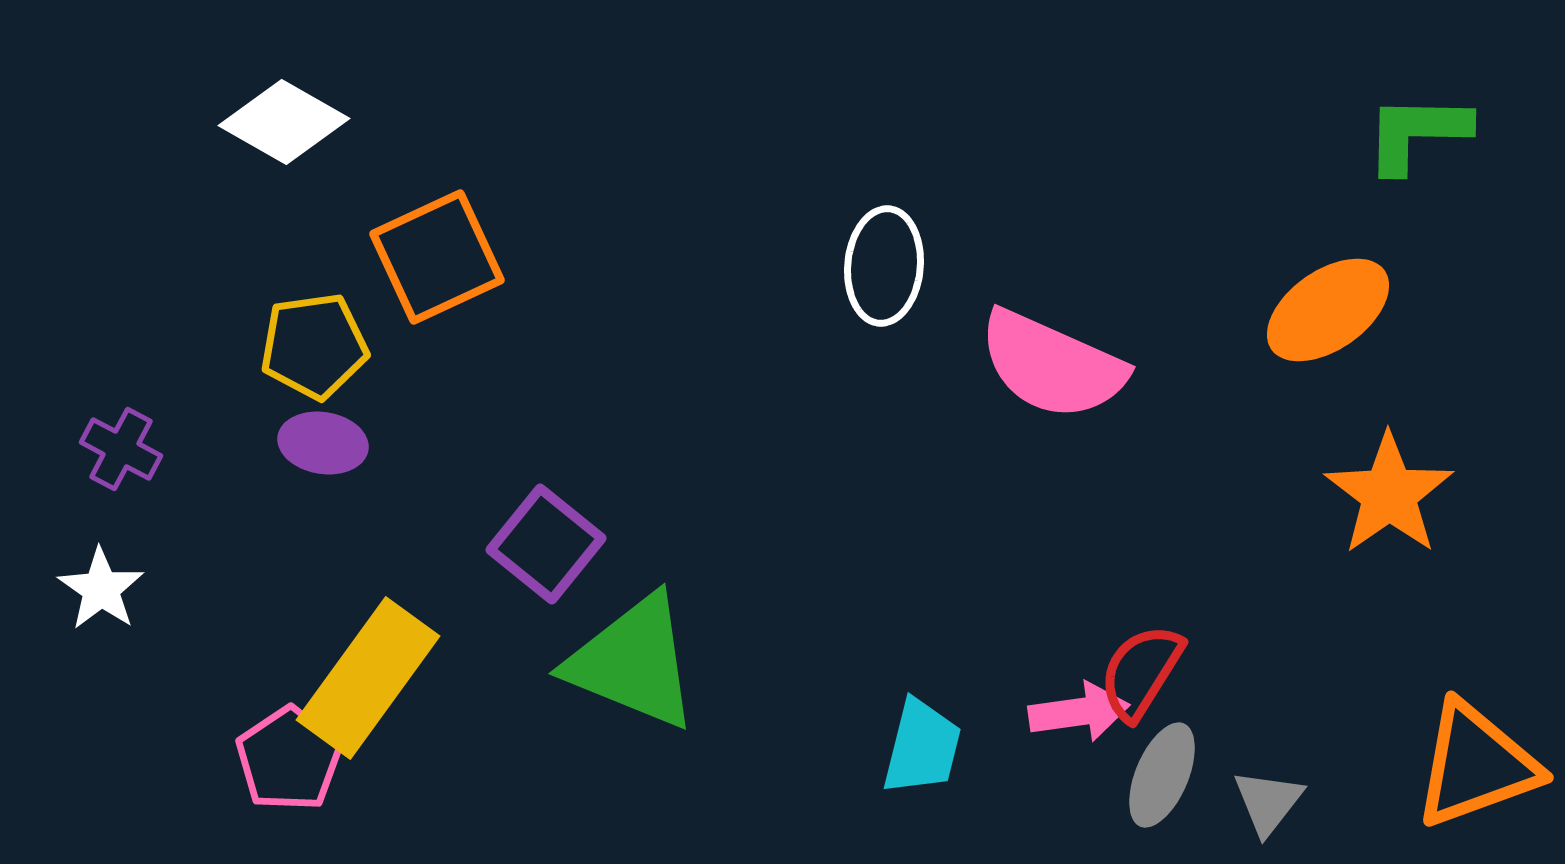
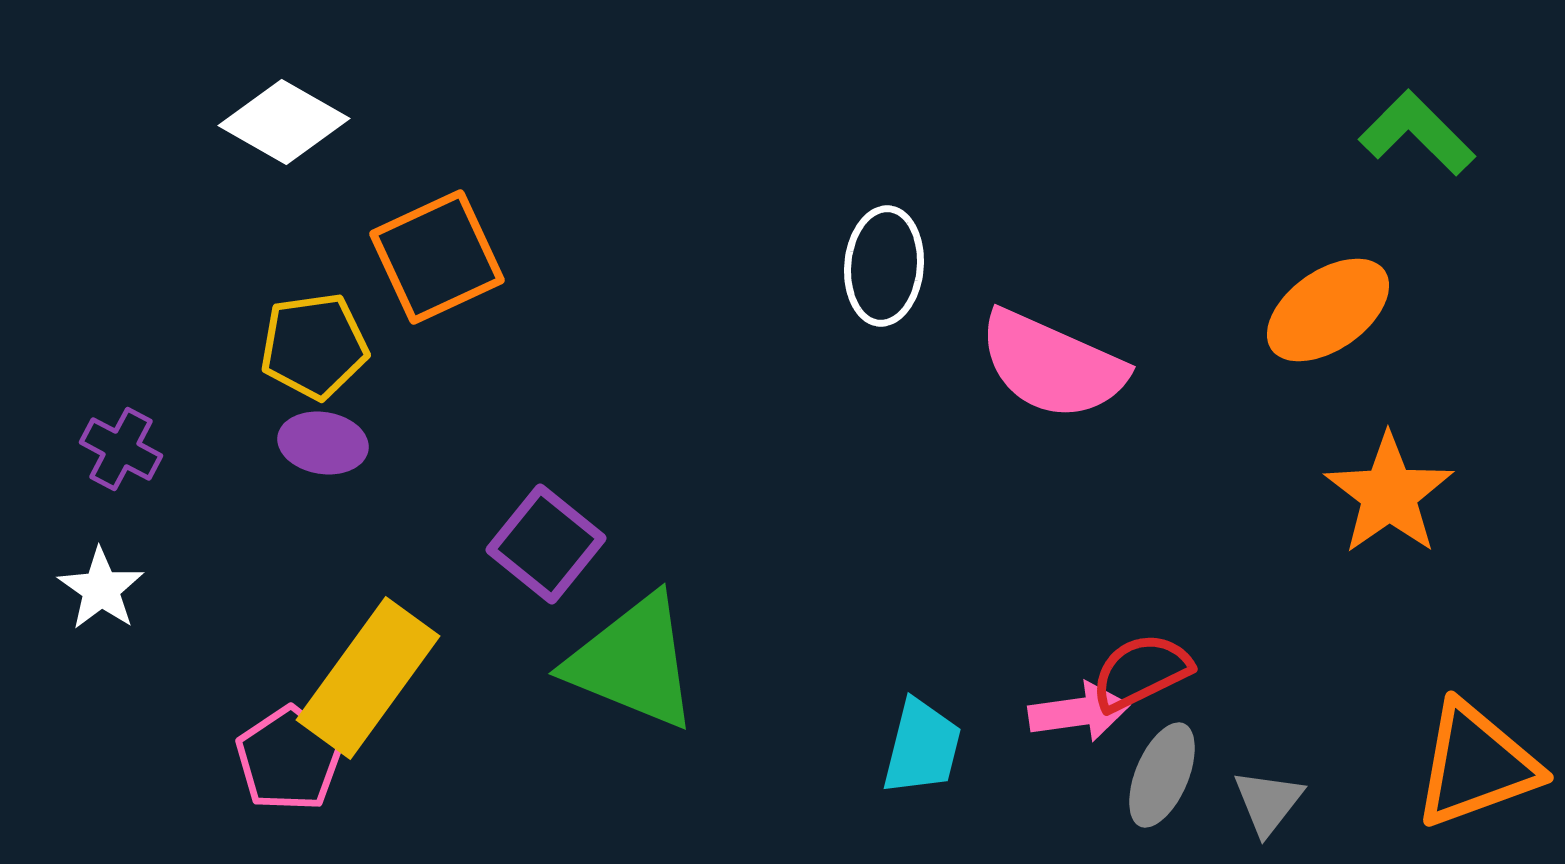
green L-shape: rotated 44 degrees clockwise
red semicircle: rotated 32 degrees clockwise
